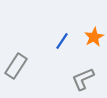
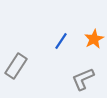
orange star: moved 2 px down
blue line: moved 1 px left
